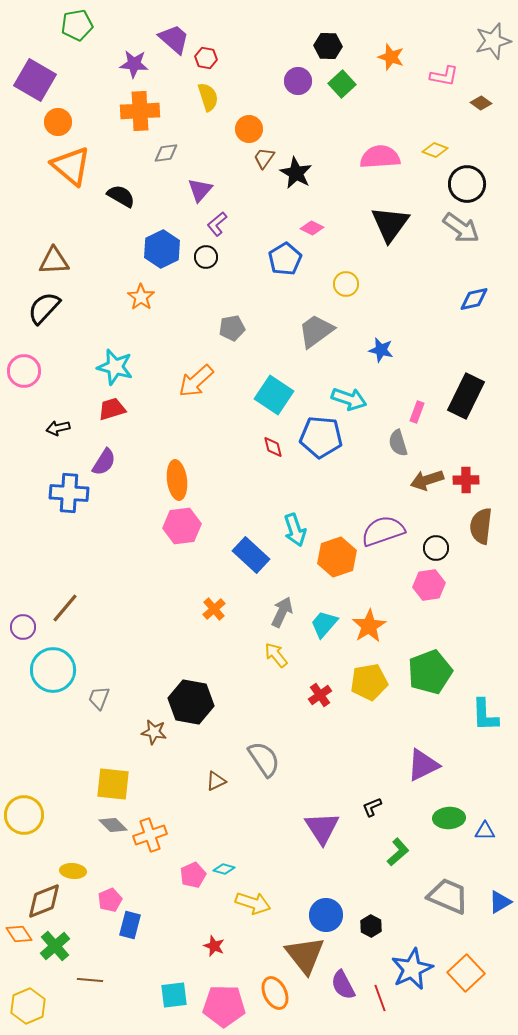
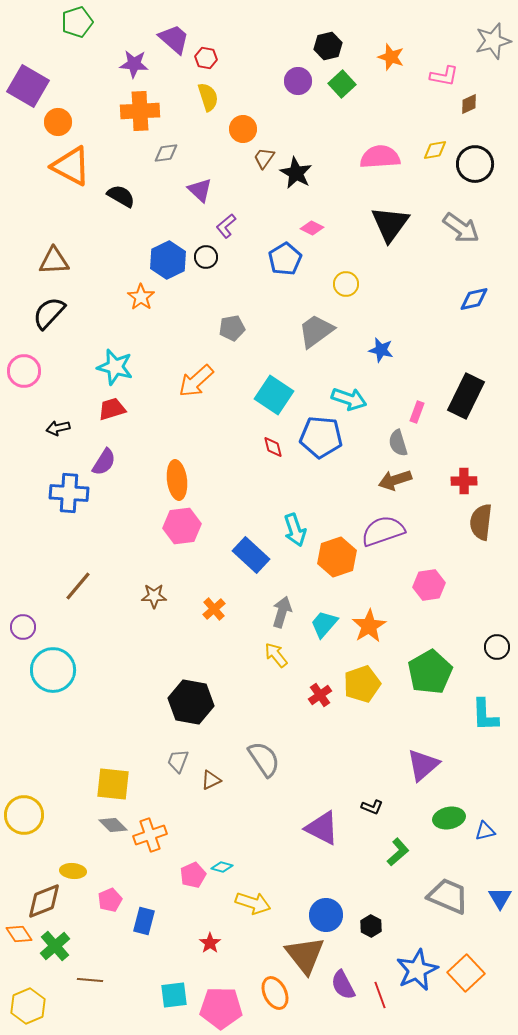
green pentagon at (77, 25): moved 3 px up; rotated 8 degrees counterclockwise
black hexagon at (328, 46): rotated 16 degrees counterclockwise
purple square at (35, 80): moved 7 px left, 6 px down
brown diamond at (481, 103): moved 12 px left, 1 px down; rotated 60 degrees counterclockwise
orange circle at (249, 129): moved 6 px left
yellow diamond at (435, 150): rotated 30 degrees counterclockwise
orange triangle at (71, 166): rotated 12 degrees counterclockwise
black circle at (467, 184): moved 8 px right, 20 px up
purple triangle at (200, 190): rotated 28 degrees counterclockwise
purple L-shape at (217, 224): moved 9 px right, 2 px down
blue hexagon at (162, 249): moved 6 px right, 11 px down
black semicircle at (44, 308): moved 5 px right, 5 px down
brown arrow at (427, 480): moved 32 px left
red cross at (466, 480): moved 2 px left, 1 px down
brown semicircle at (481, 526): moved 4 px up
black circle at (436, 548): moved 61 px right, 99 px down
brown line at (65, 608): moved 13 px right, 22 px up
gray arrow at (282, 612): rotated 8 degrees counterclockwise
green pentagon at (430, 672): rotated 9 degrees counterclockwise
yellow pentagon at (369, 682): moved 7 px left, 2 px down; rotated 9 degrees counterclockwise
gray trapezoid at (99, 698): moved 79 px right, 63 px down
brown star at (154, 732): moved 136 px up; rotated 10 degrees counterclockwise
purple triangle at (423, 765): rotated 15 degrees counterclockwise
brown triangle at (216, 781): moved 5 px left, 1 px up
black L-shape at (372, 807): rotated 135 degrees counterclockwise
green ellipse at (449, 818): rotated 8 degrees counterclockwise
purple triangle at (322, 828): rotated 30 degrees counterclockwise
blue triangle at (485, 831): rotated 15 degrees counterclockwise
cyan diamond at (224, 869): moved 2 px left, 2 px up
blue triangle at (500, 902): moved 4 px up; rotated 30 degrees counterclockwise
blue rectangle at (130, 925): moved 14 px right, 4 px up
red star at (214, 946): moved 4 px left, 3 px up; rotated 15 degrees clockwise
blue star at (412, 969): moved 5 px right, 1 px down
red line at (380, 998): moved 3 px up
pink pentagon at (224, 1006): moved 3 px left, 2 px down
